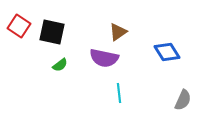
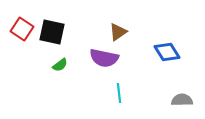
red square: moved 3 px right, 3 px down
gray semicircle: moved 1 px left; rotated 115 degrees counterclockwise
